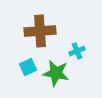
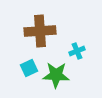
cyan square: moved 1 px right, 1 px down
green star: moved 2 px down; rotated 8 degrees counterclockwise
